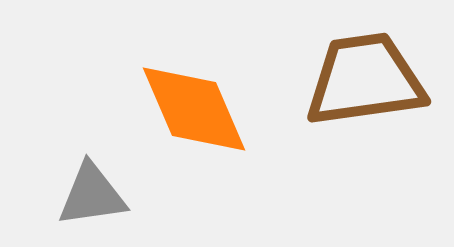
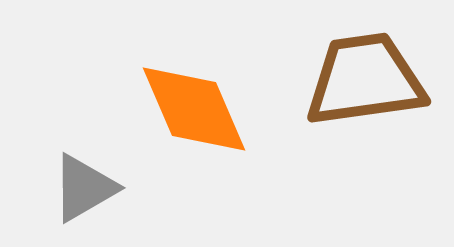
gray triangle: moved 8 px left, 7 px up; rotated 22 degrees counterclockwise
